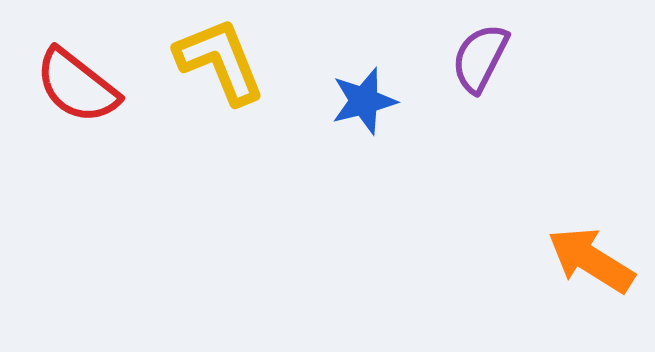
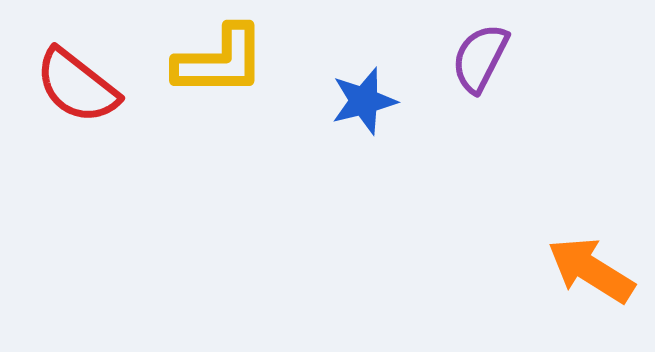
yellow L-shape: rotated 112 degrees clockwise
orange arrow: moved 10 px down
